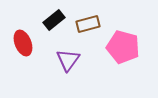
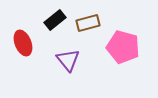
black rectangle: moved 1 px right
brown rectangle: moved 1 px up
purple triangle: rotated 15 degrees counterclockwise
